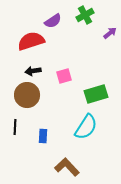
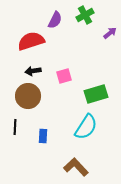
purple semicircle: moved 2 px right, 1 px up; rotated 30 degrees counterclockwise
brown circle: moved 1 px right, 1 px down
brown L-shape: moved 9 px right
